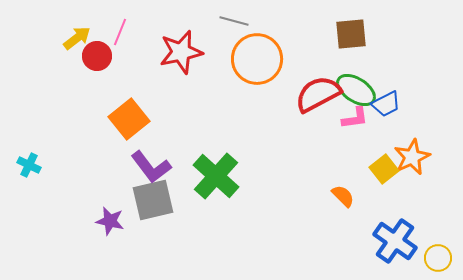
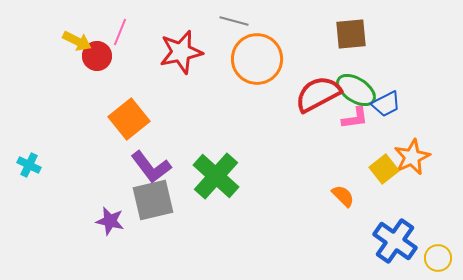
yellow arrow: moved 3 px down; rotated 64 degrees clockwise
